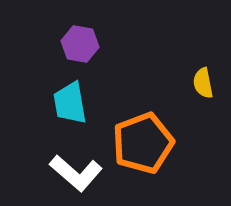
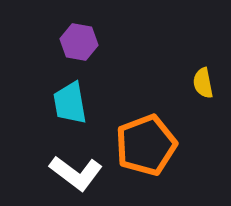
purple hexagon: moved 1 px left, 2 px up
orange pentagon: moved 3 px right, 2 px down
white L-shape: rotated 4 degrees counterclockwise
